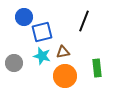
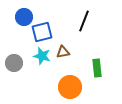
orange circle: moved 5 px right, 11 px down
